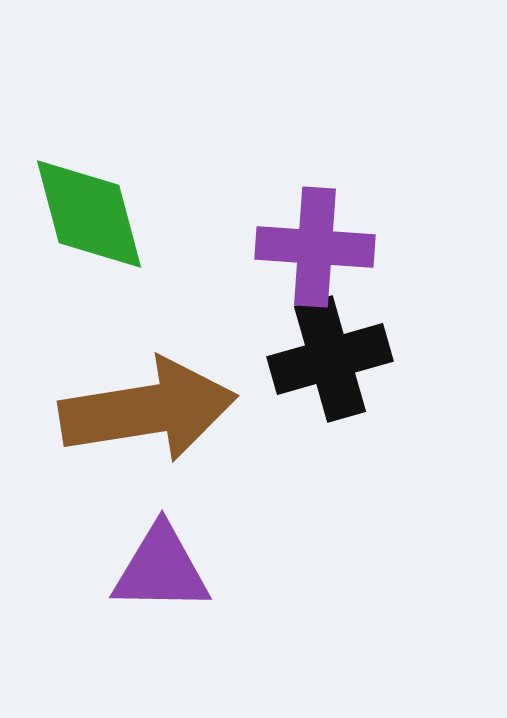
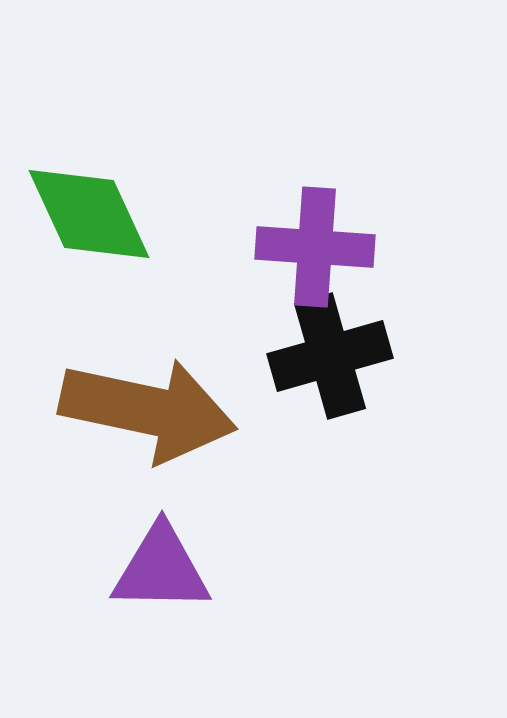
green diamond: rotated 10 degrees counterclockwise
black cross: moved 3 px up
brown arrow: rotated 21 degrees clockwise
